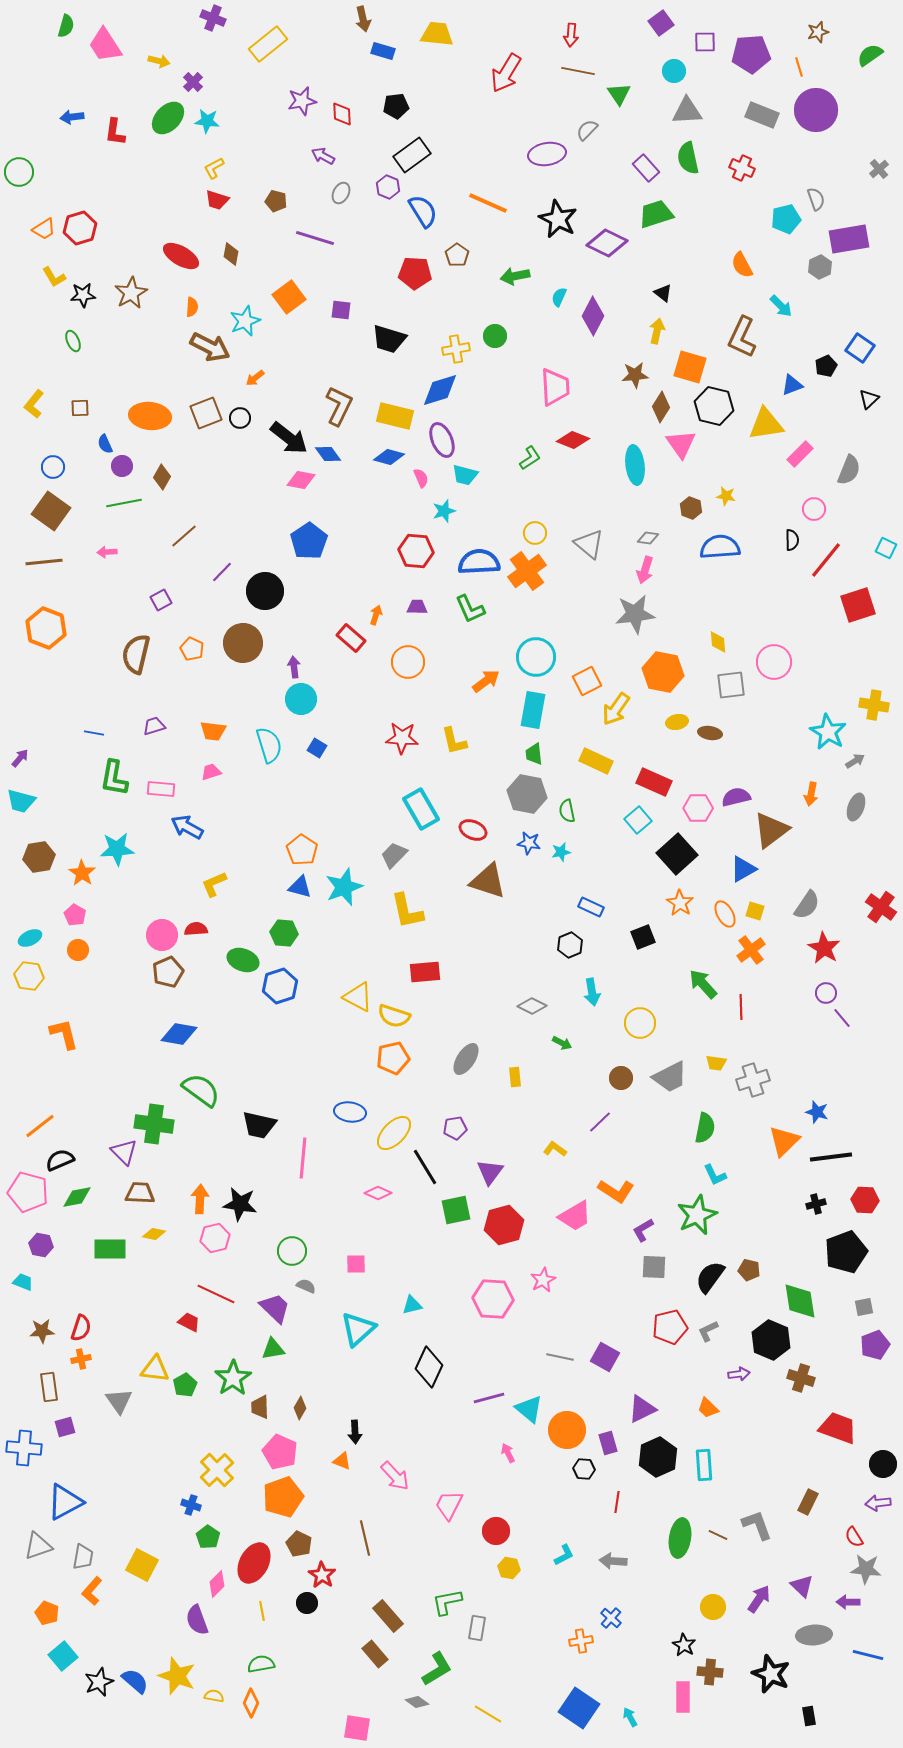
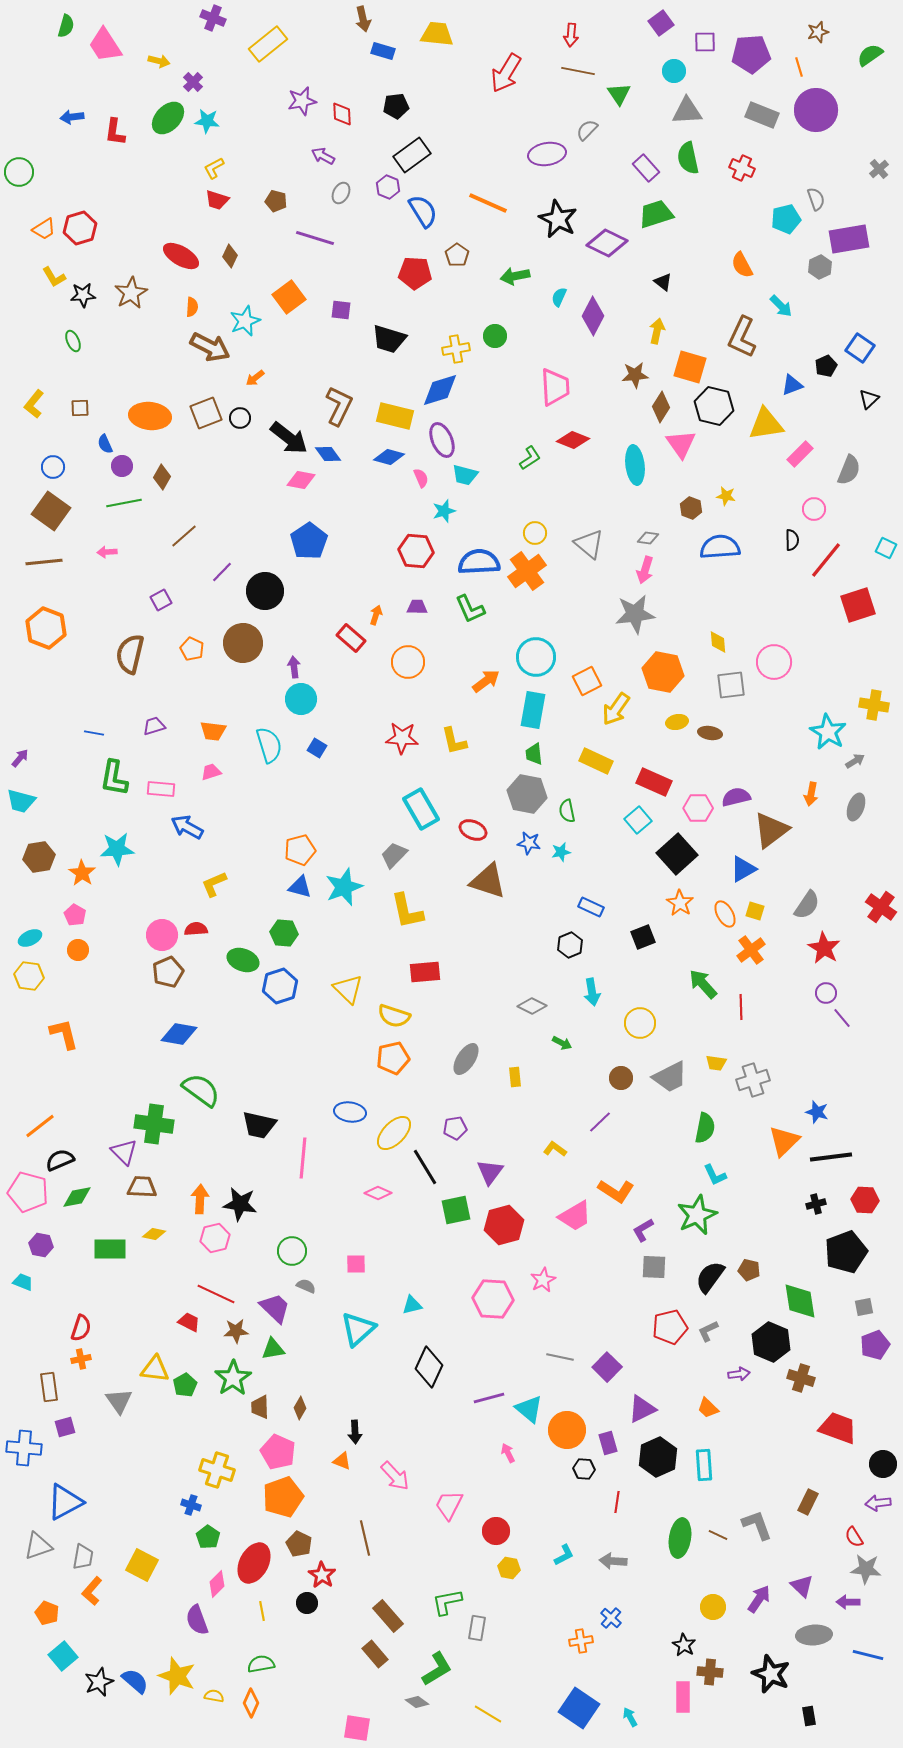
brown diamond at (231, 254): moved 1 px left, 2 px down; rotated 15 degrees clockwise
black triangle at (663, 293): moved 11 px up
brown semicircle at (136, 654): moved 6 px left
orange pentagon at (302, 850): moved 2 px left; rotated 24 degrees clockwise
yellow triangle at (358, 997): moved 10 px left, 8 px up; rotated 16 degrees clockwise
brown trapezoid at (140, 1193): moved 2 px right, 6 px up
brown star at (42, 1331): moved 194 px right
black hexagon at (771, 1340): moved 2 px down
purple square at (605, 1357): moved 2 px right, 10 px down; rotated 16 degrees clockwise
pink pentagon at (280, 1452): moved 2 px left
yellow cross at (217, 1470): rotated 28 degrees counterclockwise
